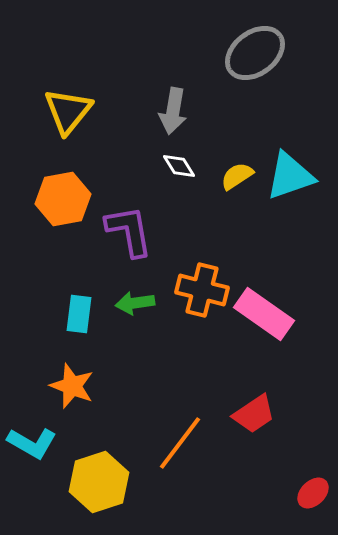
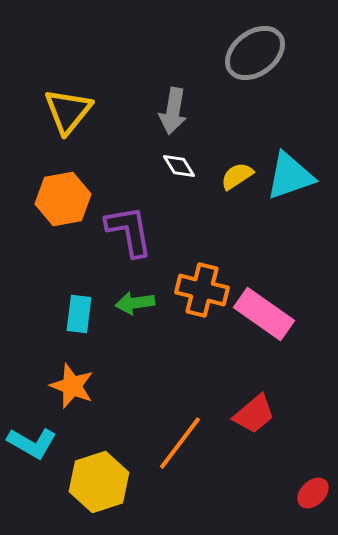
red trapezoid: rotated 6 degrees counterclockwise
